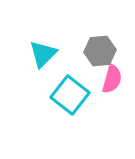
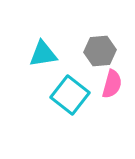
cyan triangle: rotated 36 degrees clockwise
pink semicircle: moved 5 px down
